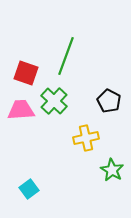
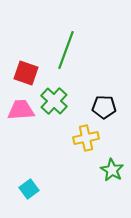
green line: moved 6 px up
black pentagon: moved 5 px left, 6 px down; rotated 25 degrees counterclockwise
